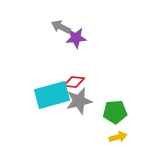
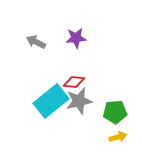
gray arrow: moved 25 px left, 15 px down
cyan rectangle: moved 1 px left, 6 px down; rotated 24 degrees counterclockwise
